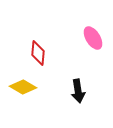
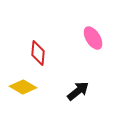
black arrow: rotated 120 degrees counterclockwise
